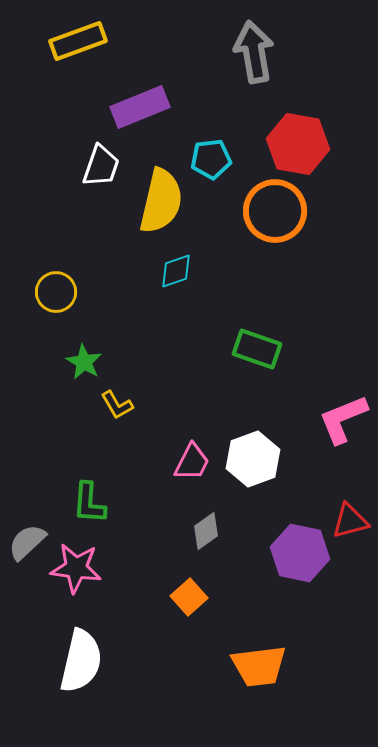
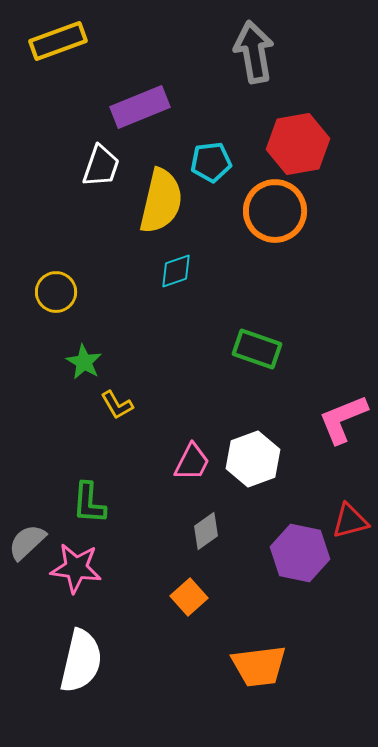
yellow rectangle: moved 20 px left
red hexagon: rotated 20 degrees counterclockwise
cyan pentagon: moved 3 px down
